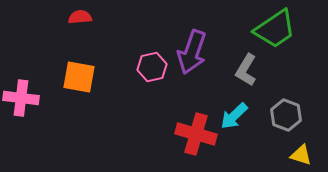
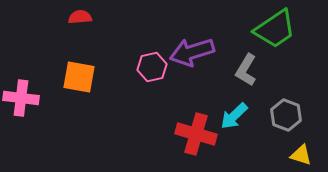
purple arrow: rotated 54 degrees clockwise
